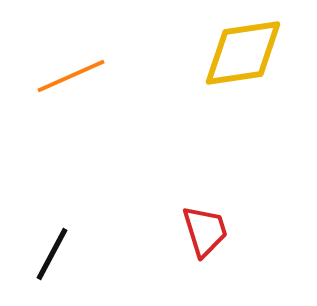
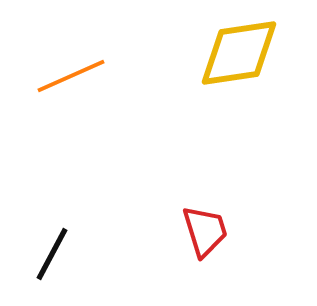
yellow diamond: moved 4 px left
